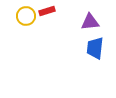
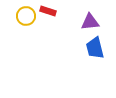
red rectangle: moved 1 px right; rotated 35 degrees clockwise
blue trapezoid: rotated 20 degrees counterclockwise
